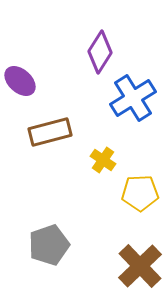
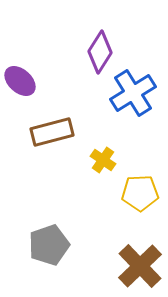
blue cross: moved 5 px up
brown rectangle: moved 2 px right
